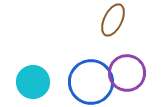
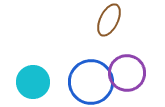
brown ellipse: moved 4 px left
